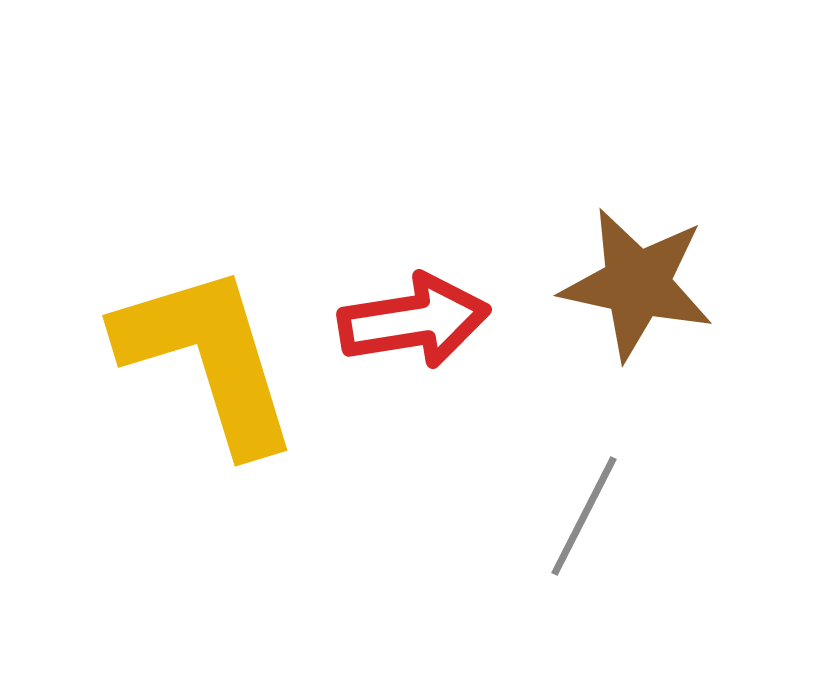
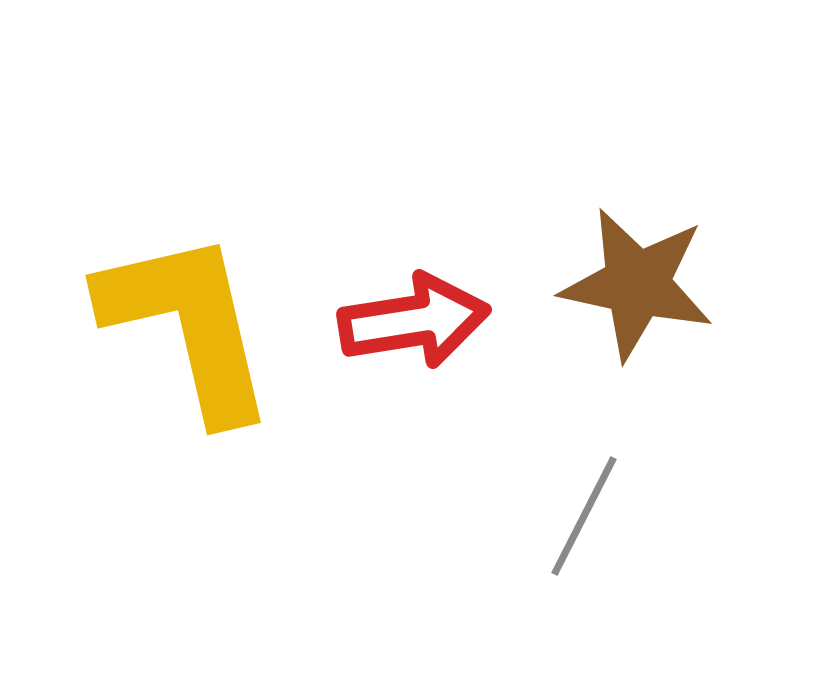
yellow L-shape: moved 20 px left, 33 px up; rotated 4 degrees clockwise
